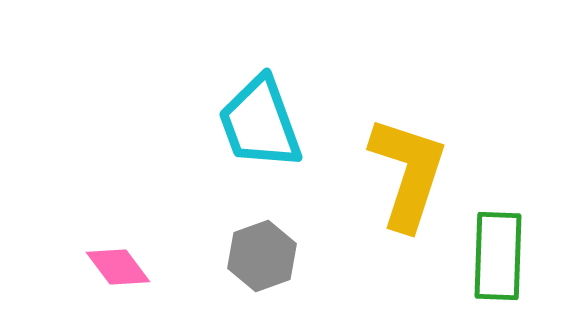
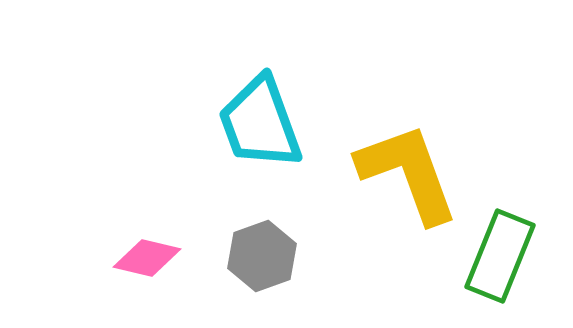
yellow L-shape: rotated 38 degrees counterclockwise
green rectangle: moved 2 px right; rotated 20 degrees clockwise
pink diamond: moved 29 px right, 9 px up; rotated 40 degrees counterclockwise
